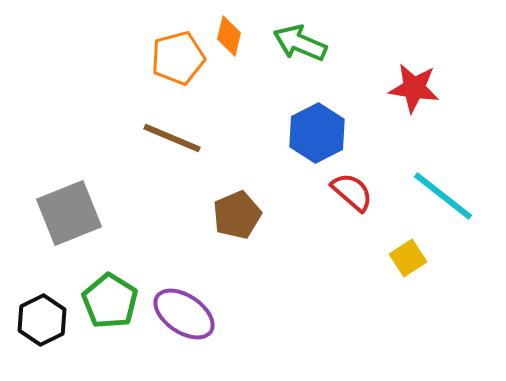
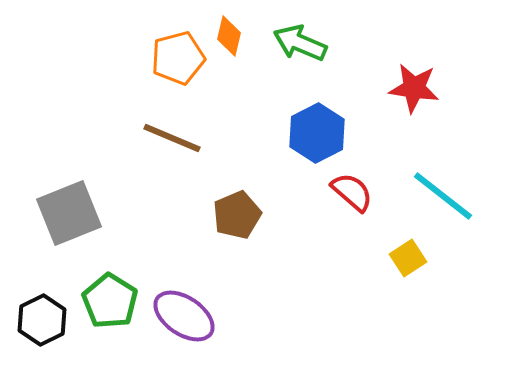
purple ellipse: moved 2 px down
